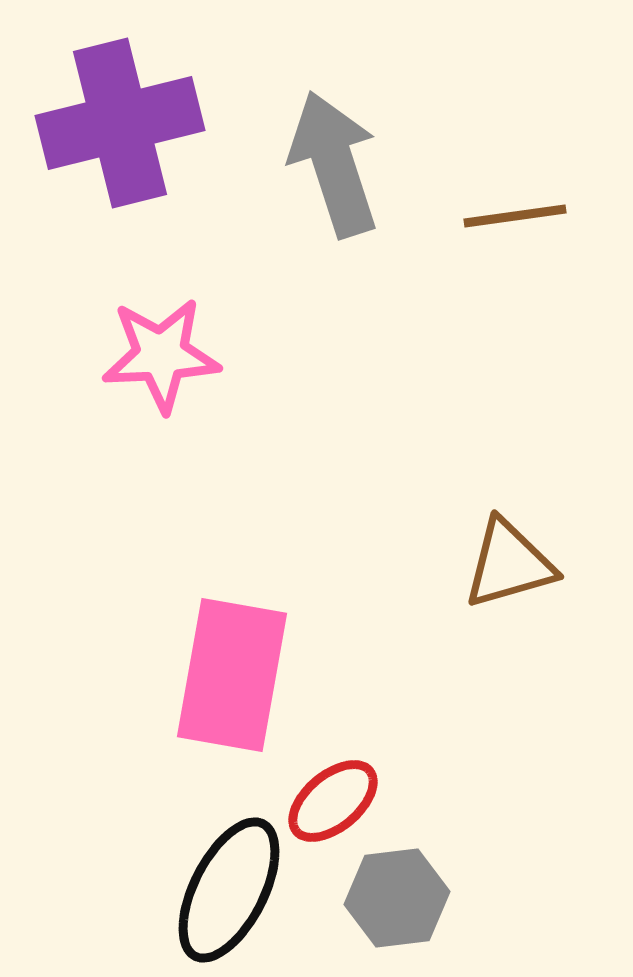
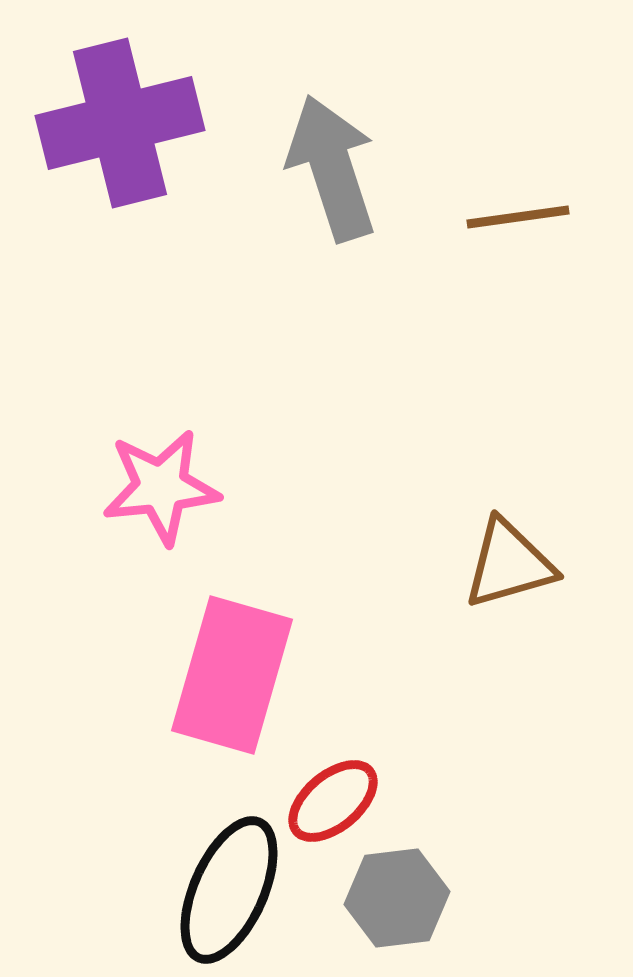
gray arrow: moved 2 px left, 4 px down
brown line: moved 3 px right, 1 px down
pink star: moved 132 px down; rotated 3 degrees counterclockwise
pink rectangle: rotated 6 degrees clockwise
black ellipse: rotated 3 degrees counterclockwise
